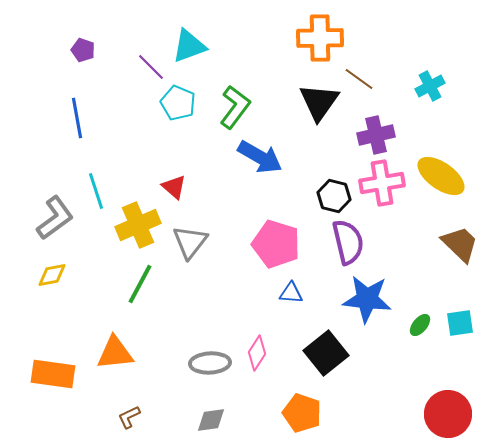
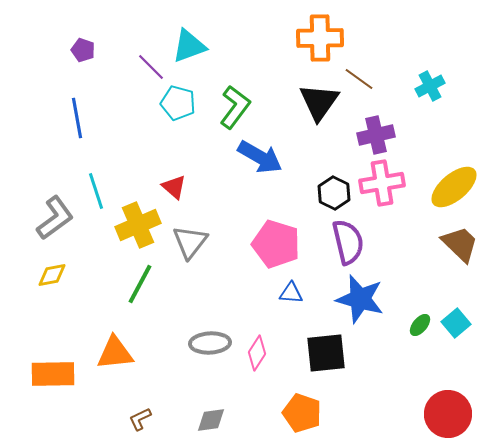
cyan pentagon: rotated 8 degrees counterclockwise
yellow ellipse: moved 13 px right, 11 px down; rotated 75 degrees counterclockwise
black hexagon: moved 3 px up; rotated 12 degrees clockwise
blue star: moved 7 px left; rotated 9 degrees clockwise
cyan square: moved 4 px left; rotated 32 degrees counterclockwise
black square: rotated 33 degrees clockwise
gray ellipse: moved 20 px up
orange rectangle: rotated 9 degrees counterclockwise
brown L-shape: moved 11 px right, 2 px down
